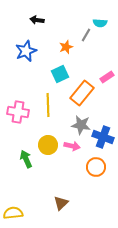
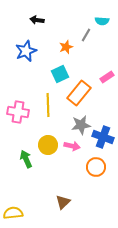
cyan semicircle: moved 2 px right, 2 px up
orange rectangle: moved 3 px left
gray star: rotated 18 degrees counterclockwise
brown triangle: moved 2 px right, 1 px up
